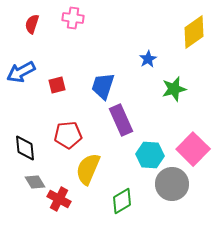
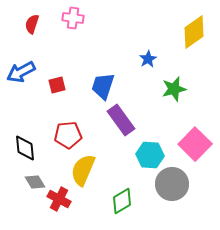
purple rectangle: rotated 12 degrees counterclockwise
pink square: moved 2 px right, 5 px up
yellow semicircle: moved 5 px left, 1 px down
